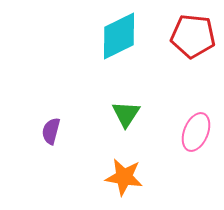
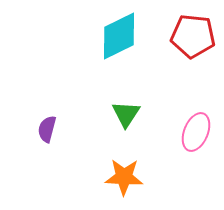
purple semicircle: moved 4 px left, 2 px up
orange star: rotated 6 degrees counterclockwise
